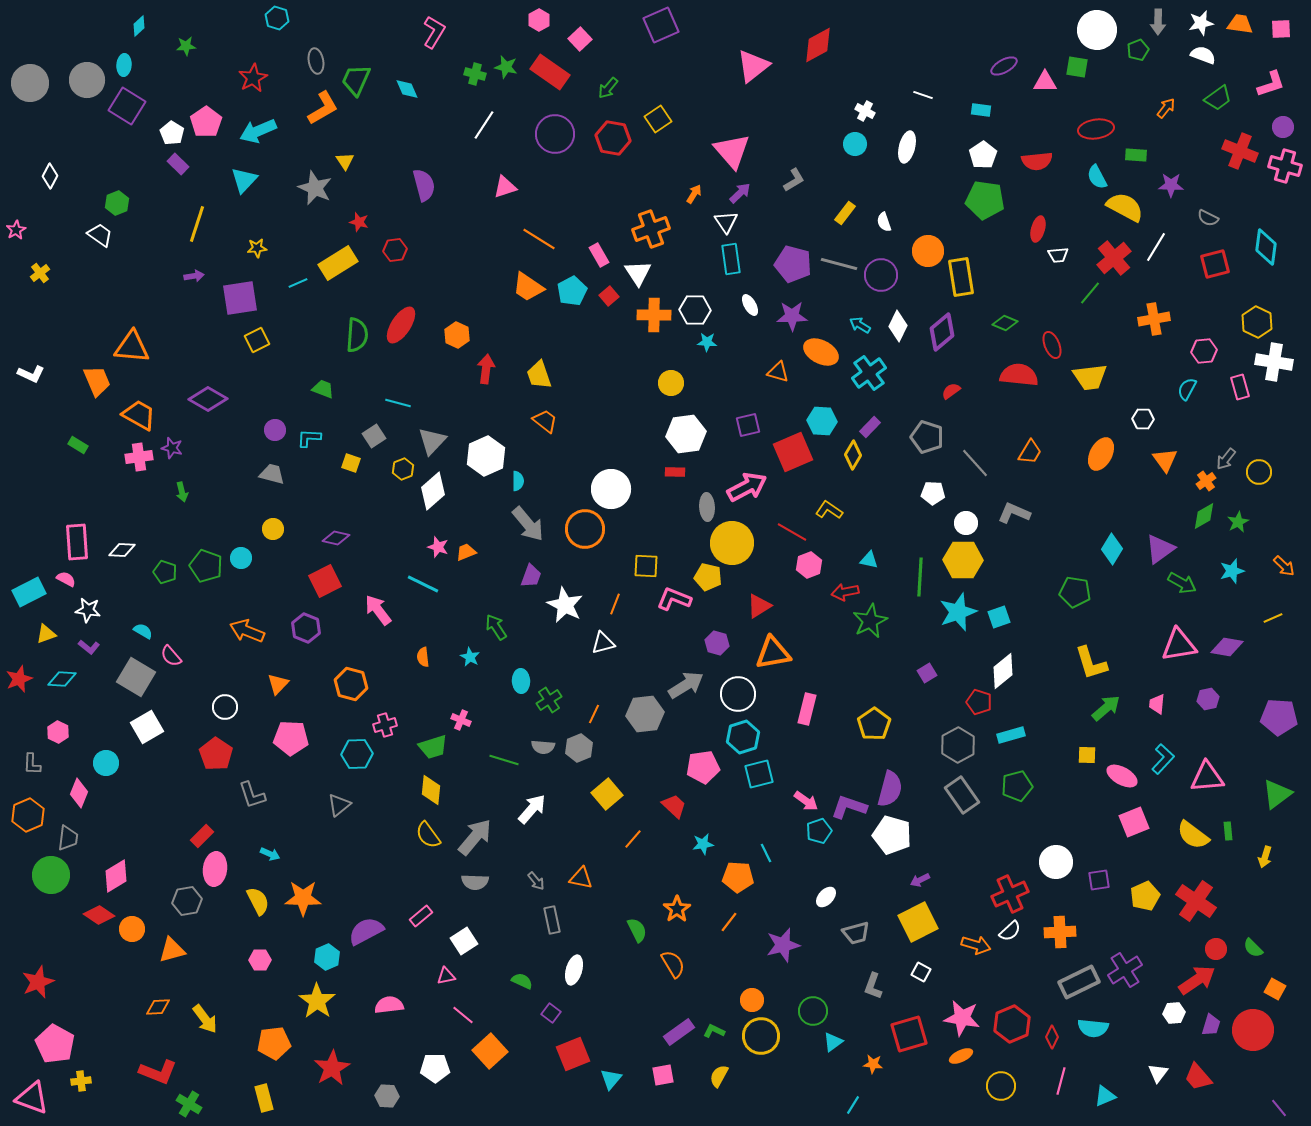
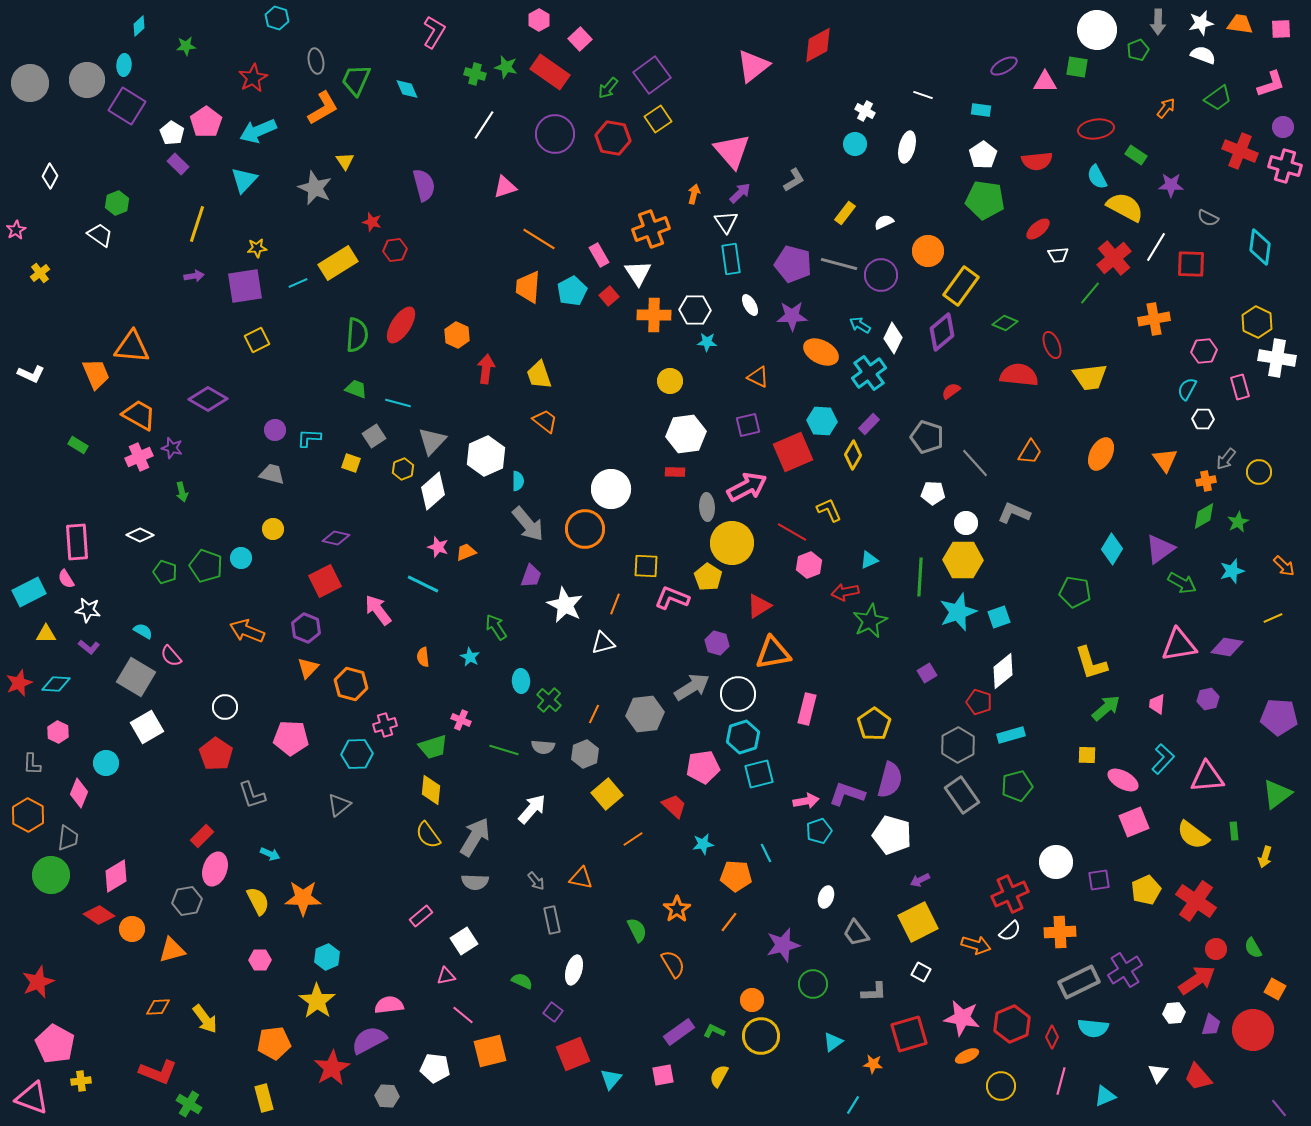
purple square at (661, 25): moved 9 px left, 50 px down; rotated 12 degrees counterclockwise
green rectangle at (1136, 155): rotated 30 degrees clockwise
orange arrow at (694, 194): rotated 18 degrees counterclockwise
red star at (359, 222): moved 13 px right
white semicircle at (884, 222): rotated 84 degrees clockwise
red ellipse at (1038, 229): rotated 35 degrees clockwise
cyan diamond at (1266, 247): moved 6 px left
red square at (1215, 264): moved 24 px left; rotated 16 degrees clockwise
yellow rectangle at (961, 277): moved 9 px down; rotated 45 degrees clockwise
orange trapezoid at (528, 287): rotated 60 degrees clockwise
purple square at (240, 298): moved 5 px right, 12 px up
white diamond at (898, 326): moved 5 px left, 12 px down
white cross at (1274, 362): moved 3 px right, 4 px up
orange triangle at (778, 372): moved 20 px left, 5 px down; rotated 10 degrees clockwise
orange trapezoid at (97, 381): moved 1 px left, 7 px up
yellow circle at (671, 383): moved 1 px left, 2 px up
green trapezoid at (323, 389): moved 33 px right
white hexagon at (1143, 419): moved 60 px right
purple rectangle at (870, 427): moved 1 px left, 3 px up
pink cross at (139, 457): rotated 16 degrees counterclockwise
orange cross at (1206, 481): rotated 24 degrees clockwise
yellow L-shape at (829, 510): rotated 32 degrees clockwise
white diamond at (122, 550): moved 18 px right, 15 px up; rotated 24 degrees clockwise
cyan triangle at (869, 560): rotated 36 degrees counterclockwise
yellow pentagon at (708, 577): rotated 20 degrees clockwise
pink semicircle at (66, 579): rotated 150 degrees counterclockwise
pink L-shape at (674, 599): moved 2 px left, 1 px up
yellow triangle at (46, 634): rotated 20 degrees clockwise
red star at (19, 679): moved 4 px down
cyan diamond at (62, 679): moved 6 px left, 5 px down
orange triangle at (278, 684): moved 30 px right, 16 px up
gray arrow at (686, 685): moved 6 px right, 2 px down
green cross at (549, 700): rotated 15 degrees counterclockwise
gray hexagon at (579, 748): moved 6 px right, 6 px down
green line at (504, 760): moved 10 px up
pink ellipse at (1122, 776): moved 1 px right, 4 px down
purple semicircle at (890, 789): moved 9 px up
pink arrow at (806, 801): rotated 45 degrees counterclockwise
purple L-shape at (849, 807): moved 2 px left, 13 px up
orange hexagon at (28, 815): rotated 8 degrees counterclockwise
green rectangle at (1228, 831): moved 6 px right
gray arrow at (475, 837): rotated 9 degrees counterclockwise
orange line at (633, 839): rotated 15 degrees clockwise
pink ellipse at (215, 869): rotated 12 degrees clockwise
orange pentagon at (738, 877): moved 2 px left, 1 px up
yellow pentagon at (1145, 896): moved 1 px right, 6 px up
white ellipse at (826, 897): rotated 25 degrees counterclockwise
purple semicircle at (366, 931): moved 3 px right, 109 px down
gray trapezoid at (856, 933): rotated 68 degrees clockwise
green semicircle at (1253, 948): rotated 15 degrees clockwise
gray L-shape at (873, 986): moved 1 px right, 6 px down; rotated 112 degrees counterclockwise
green circle at (813, 1011): moved 27 px up
purple square at (551, 1013): moved 2 px right, 1 px up
orange square at (490, 1051): rotated 28 degrees clockwise
orange ellipse at (961, 1056): moved 6 px right
white pentagon at (435, 1068): rotated 8 degrees clockwise
